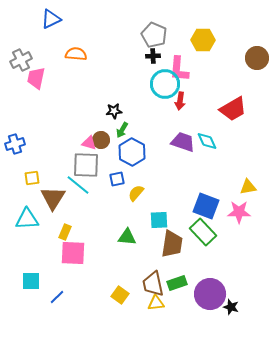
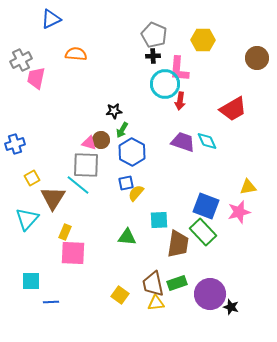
yellow square at (32, 178): rotated 21 degrees counterclockwise
blue square at (117, 179): moved 9 px right, 4 px down
pink star at (239, 212): rotated 15 degrees counterclockwise
cyan triangle at (27, 219): rotated 45 degrees counterclockwise
brown trapezoid at (172, 244): moved 6 px right
blue line at (57, 297): moved 6 px left, 5 px down; rotated 42 degrees clockwise
